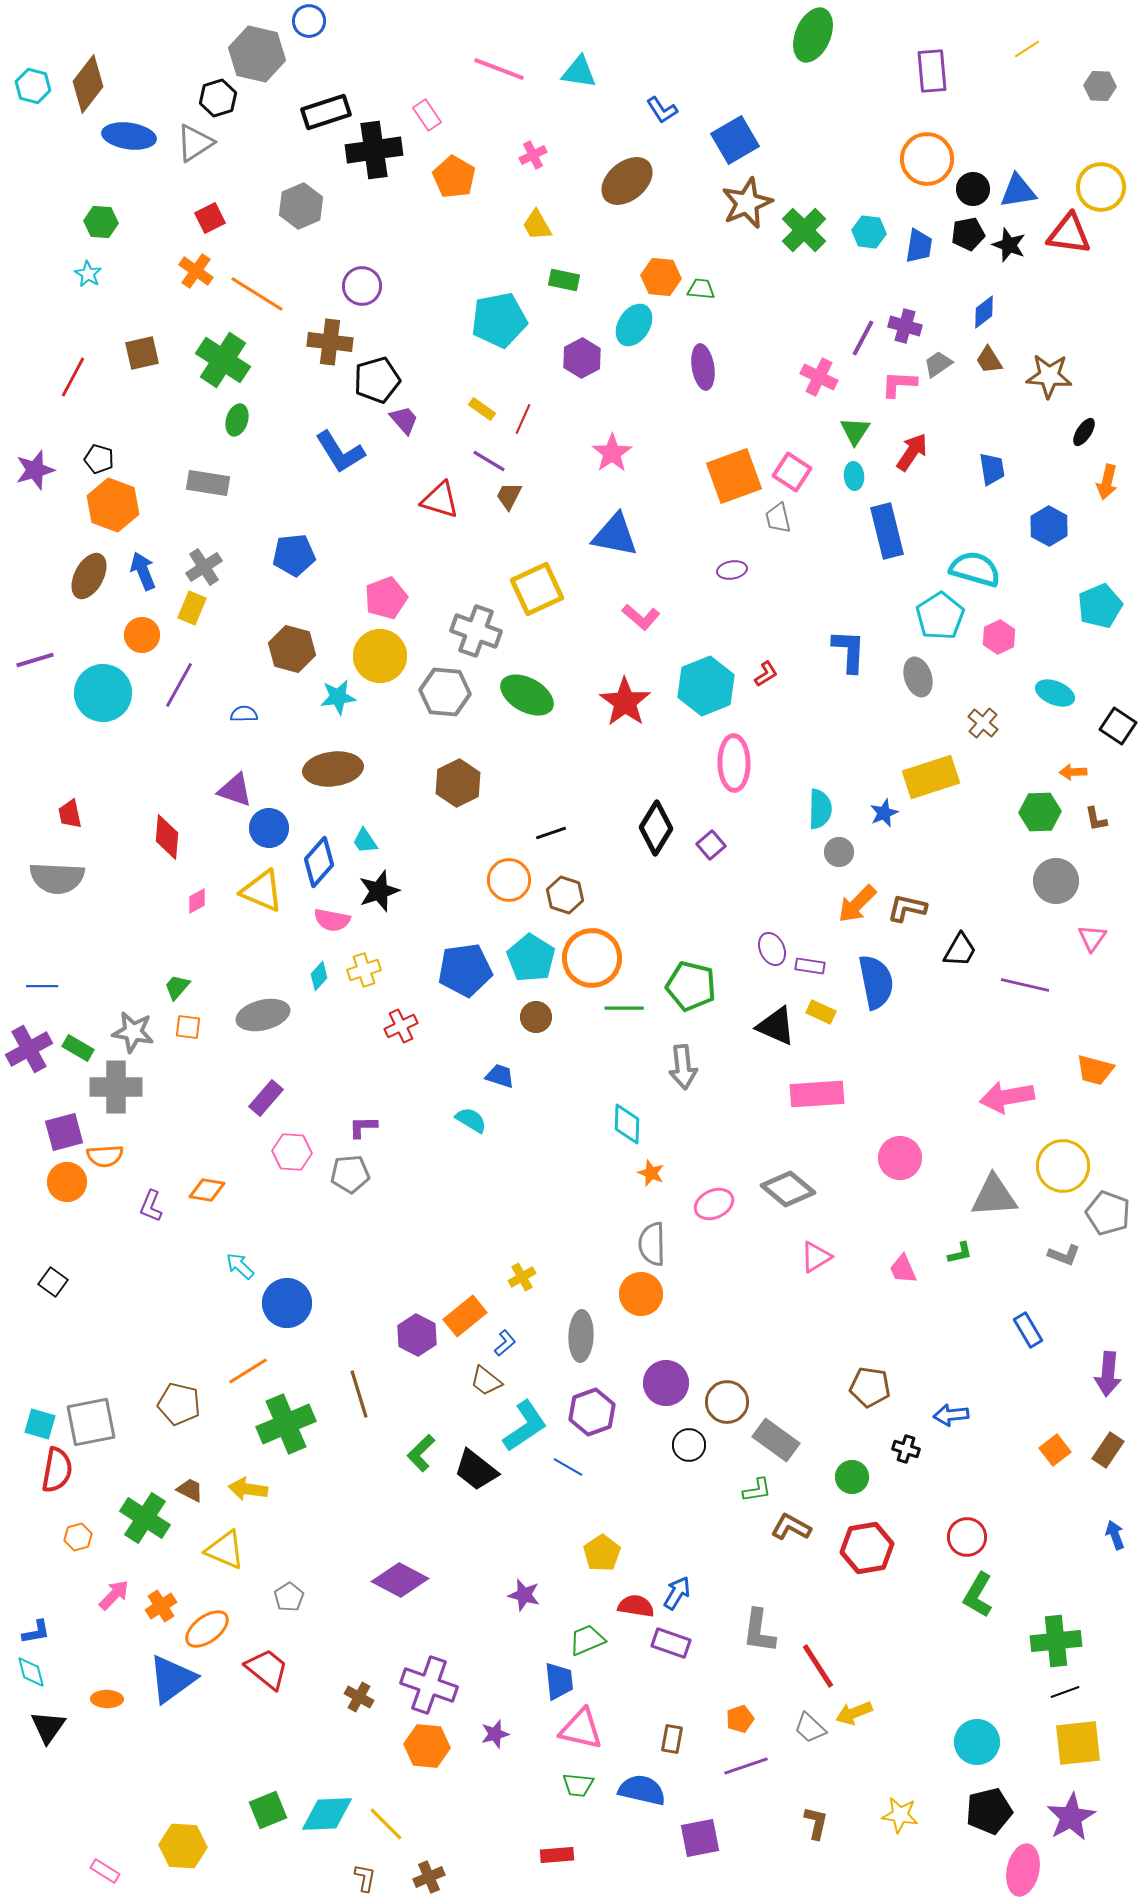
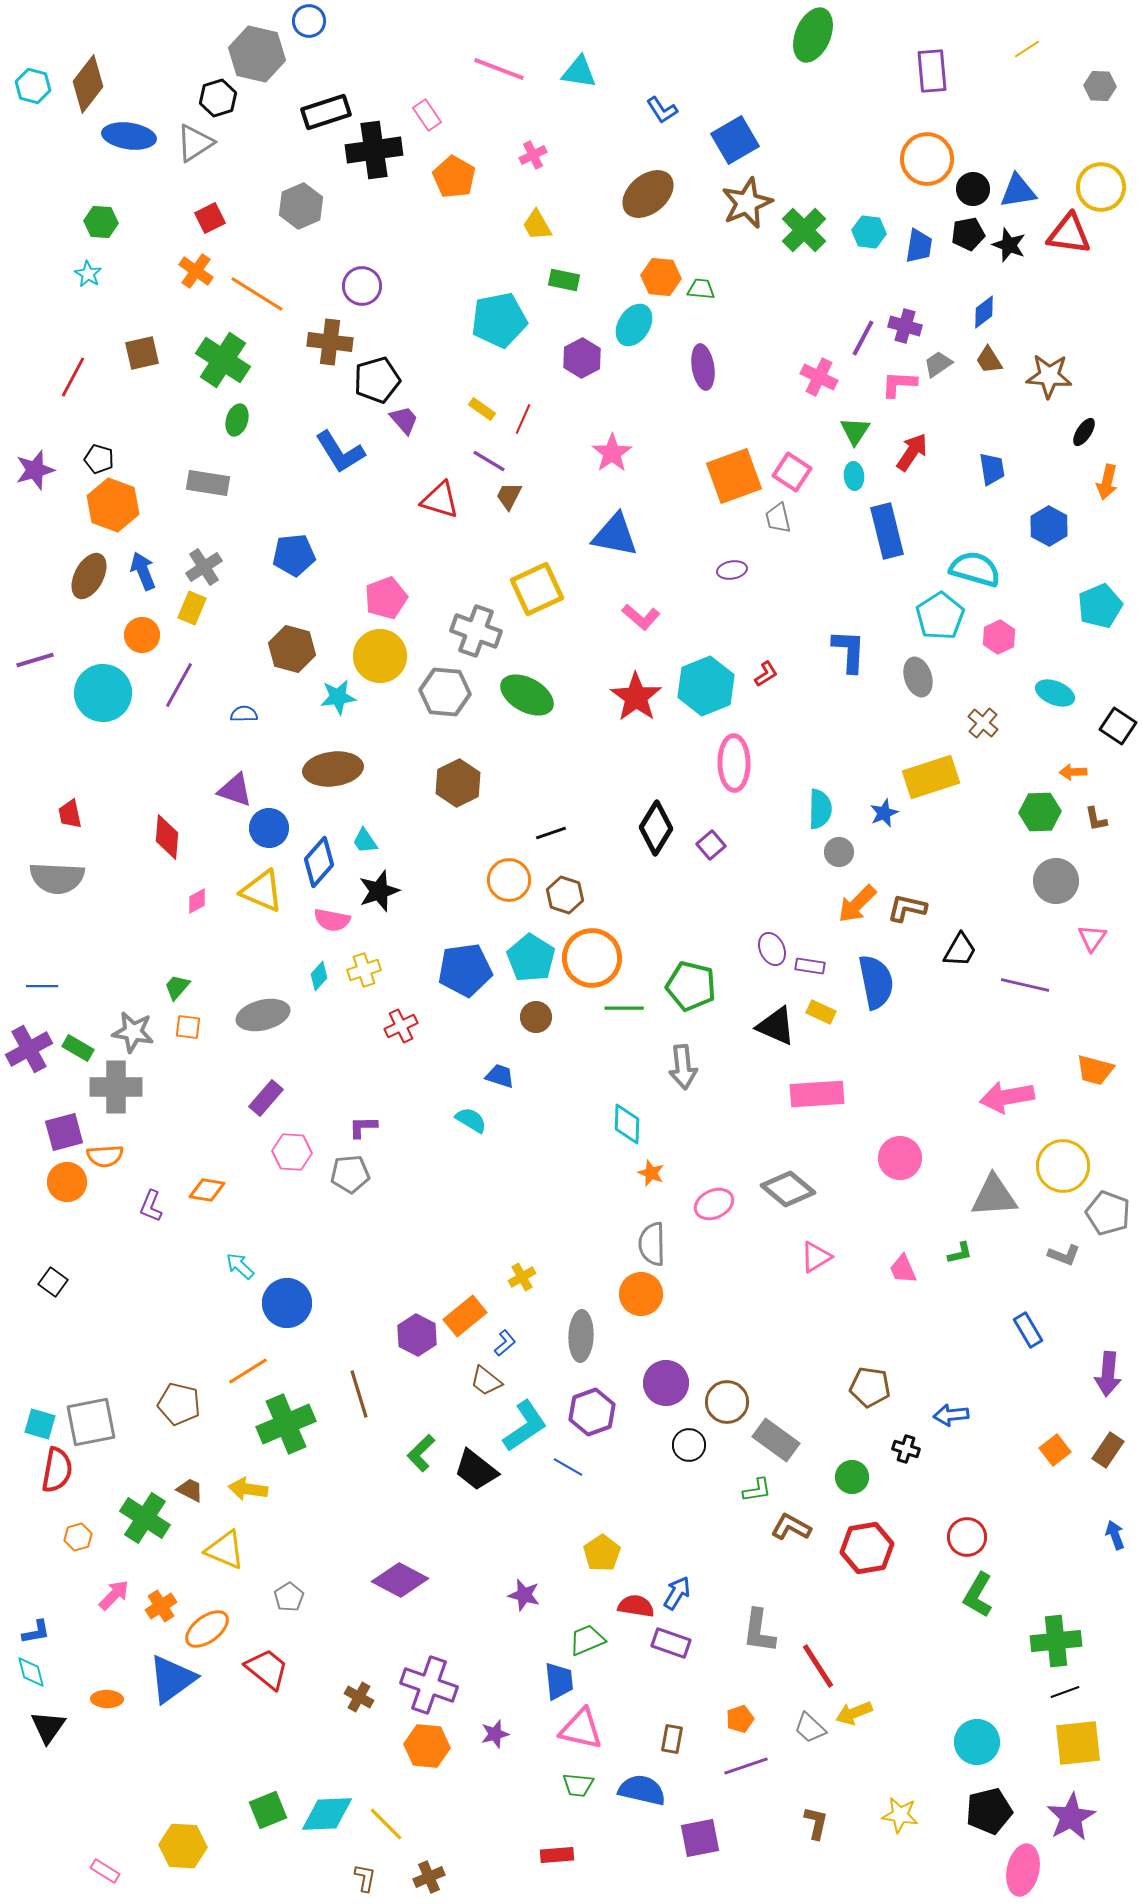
brown ellipse at (627, 181): moved 21 px right, 13 px down
red star at (625, 702): moved 11 px right, 5 px up
